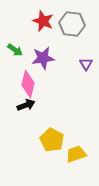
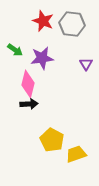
purple star: moved 1 px left
black arrow: moved 3 px right, 1 px up; rotated 18 degrees clockwise
